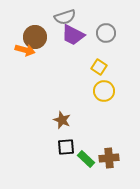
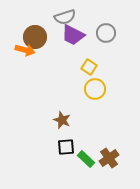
yellow square: moved 10 px left
yellow circle: moved 9 px left, 2 px up
brown cross: rotated 30 degrees counterclockwise
